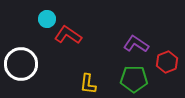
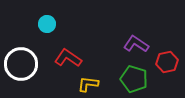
cyan circle: moved 5 px down
red L-shape: moved 23 px down
red hexagon: rotated 10 degrees clockwise
green pentagon: rotated 16 degrees clockwise
yellow L-shape: rotated 90 degrees clockwise
